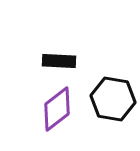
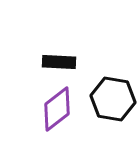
black rectangle: moved 1 px down
